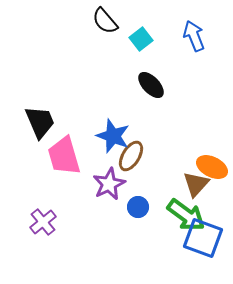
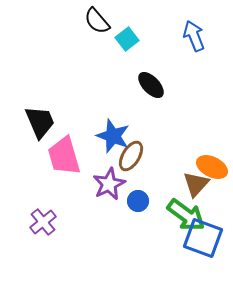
black semicircle: moved 8 px left
cyan square: moved 14 px left
blue circle: moved 6 px up
